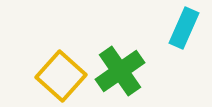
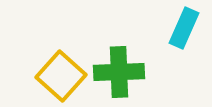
green cross: moved 1 px left, 1 px down; rotated 33 degrees clockwise
